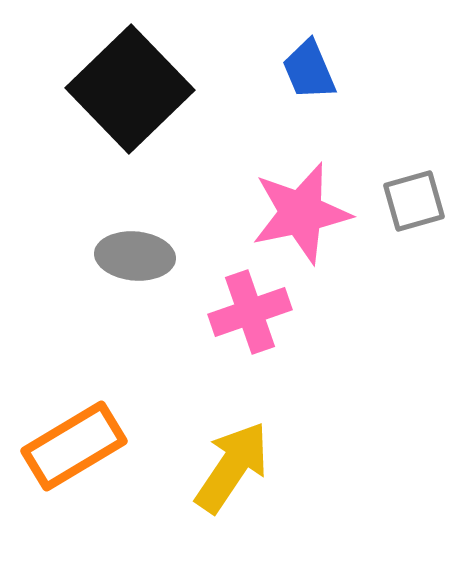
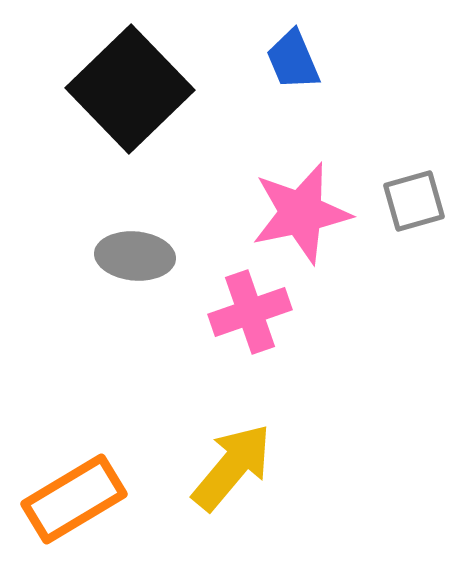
blue trapezoid: moved 16 px left, 10 px up
orange rectangle: moved 53 px down
yellow arrow: rotated 6 degrees clockwise
